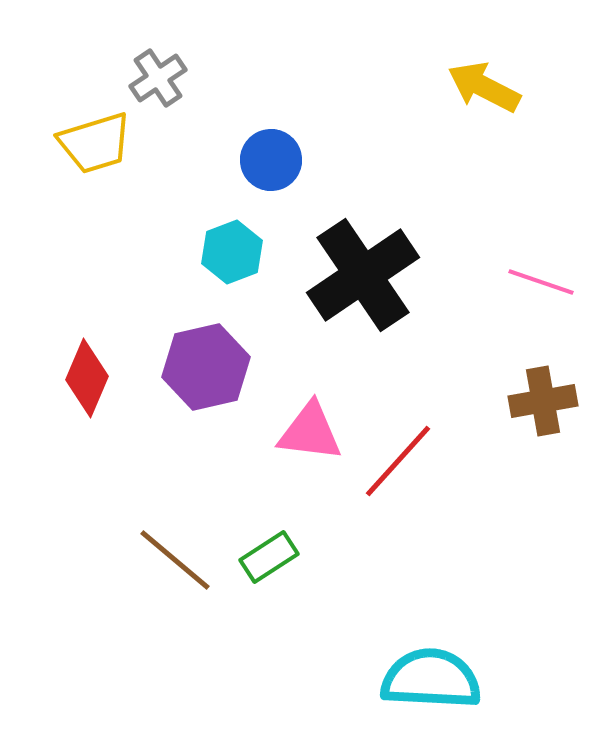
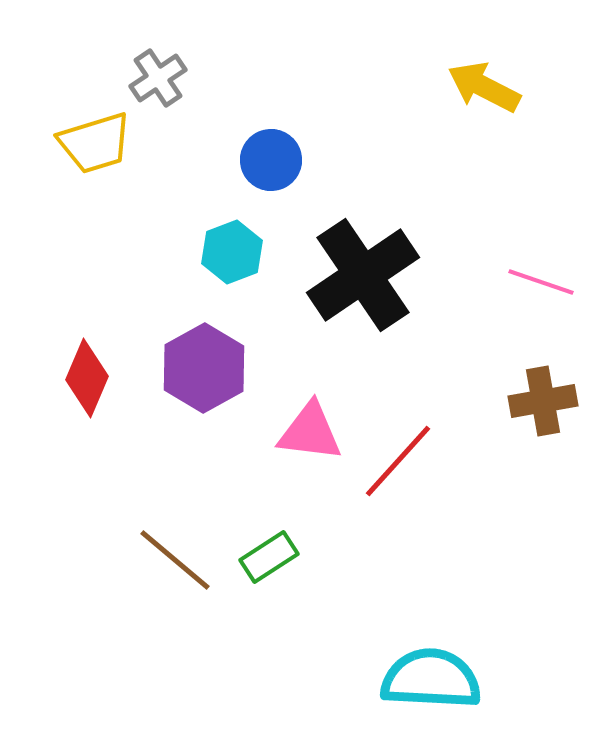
purple hexagon: moved 2 px left, 1 px down; rotated 16 degrees counterclockwise
